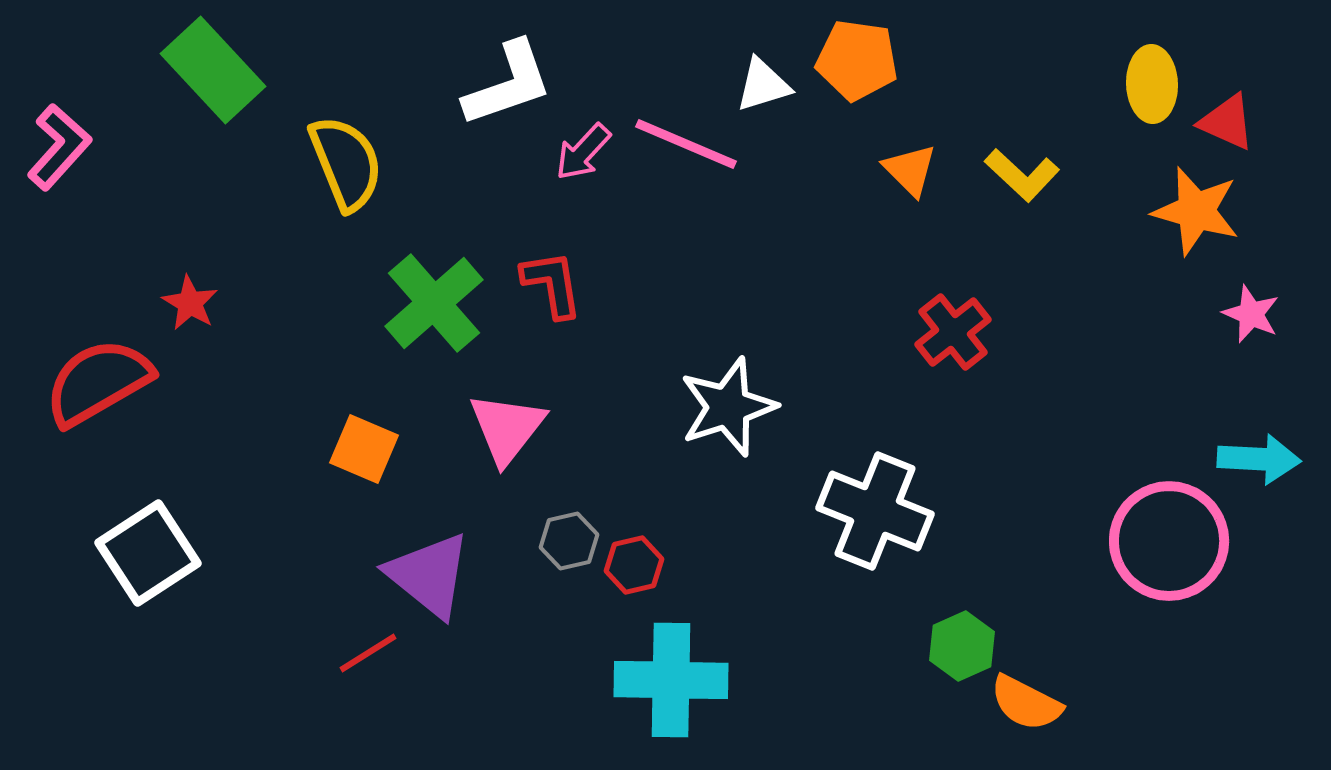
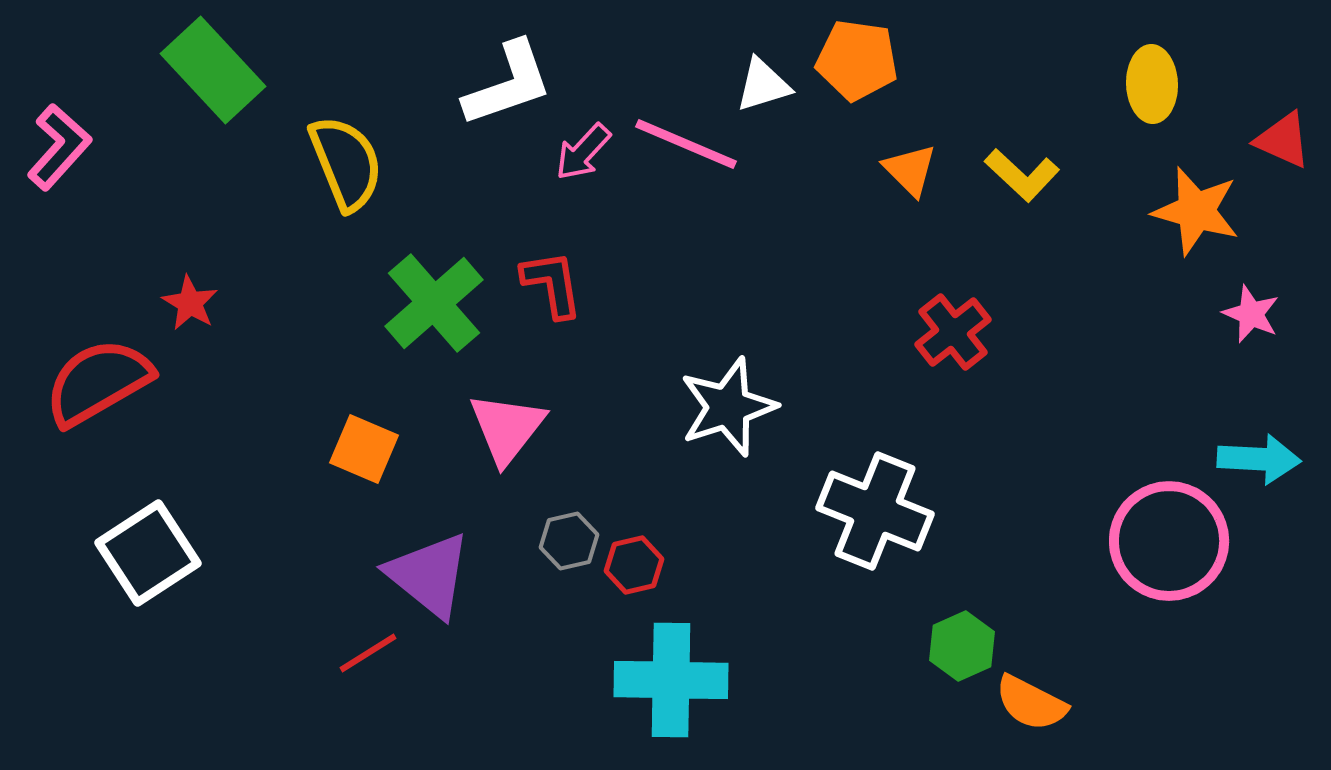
red triangle: moved 56 px right, 18 px down
orange semicircle: moved 5 px right
